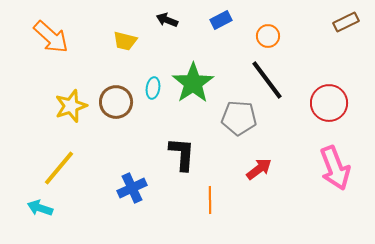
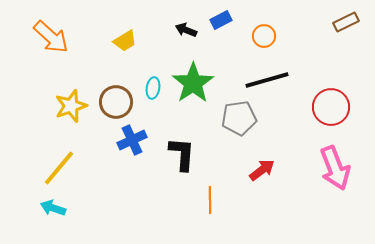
black arrow: moved 19 px right, 10 px down
orange circle: moved 4 px left
yellow trapezoid: rotated 45 degrees counterclockwise
black line: rotated 69 degrees counterclockwise
red circle: moved 2 px right, 4 px down
gray pentagon: rotated 12 degrees counterclockwise
red arrow: moved 3 px right, 1 px down
blue cross: moved 48 px up
cyan arrow: moved 13 px right
